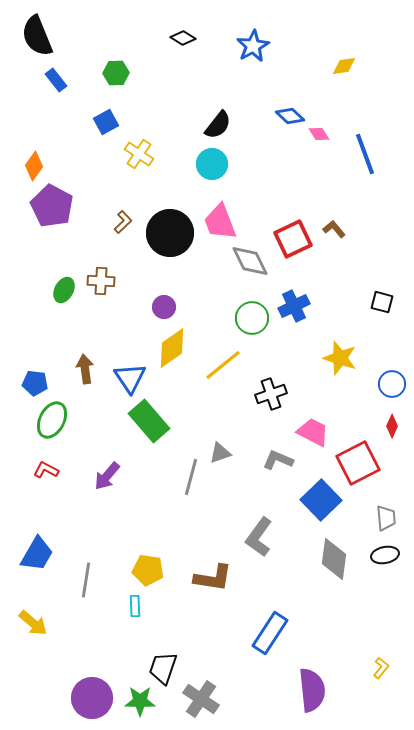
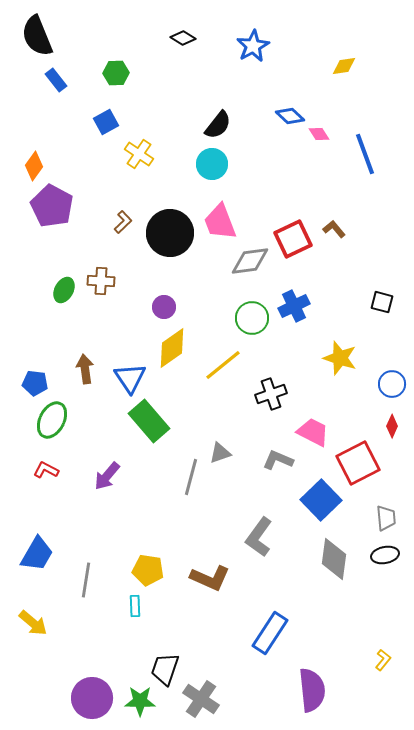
gray diamond at (250, 261): rotated 72 degrees counterclockwise
brown L-shape at (213, 578): moved 3 px left; rotated 15 degrees clockwise
black trapezoid at (163, 668): moved 2 px right, 1 px down
yellow L-shape at (381, 668): moved 2 px right, 8 px up
